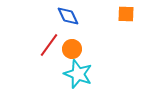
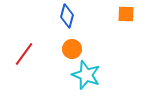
blue diamond: moved 1 px left; rotated 40 degrees clockwise
red line: moved 25 px left, 9 px down
cyan star: moved 8 px right, 1 px down
